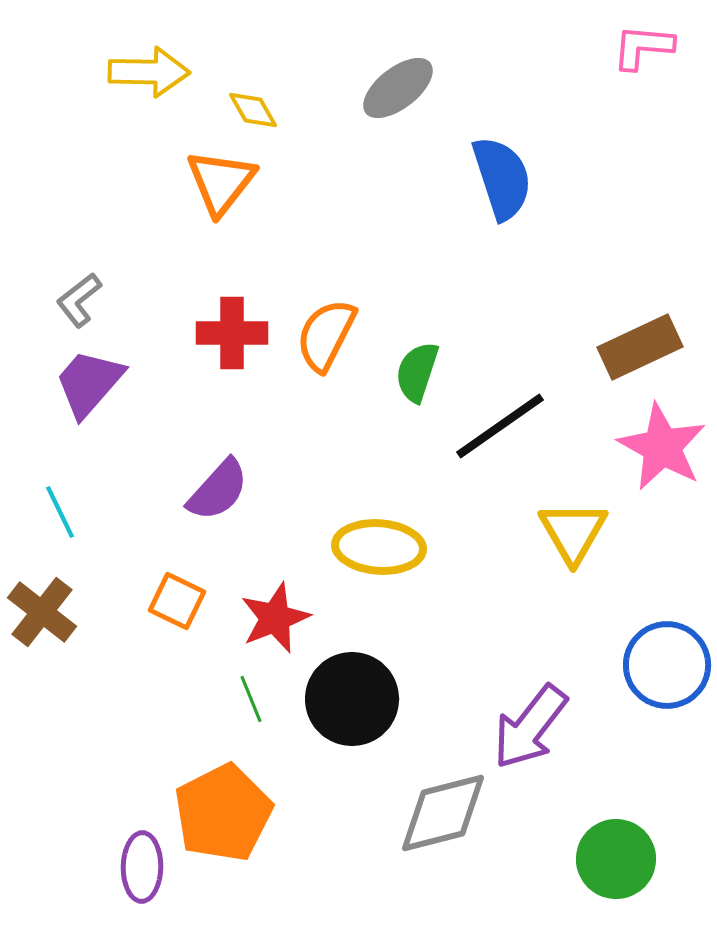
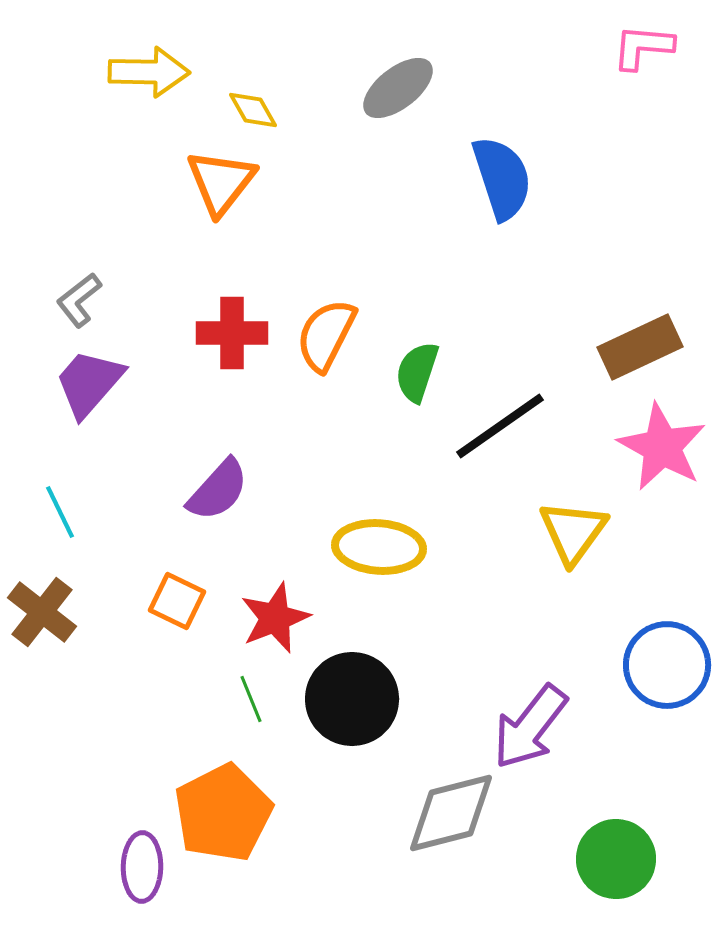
yellow triangle: rotated 6 degrees clockwise
gray diamond: moved 8 px right
